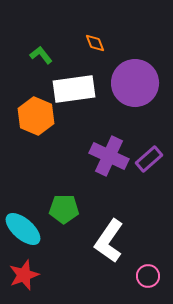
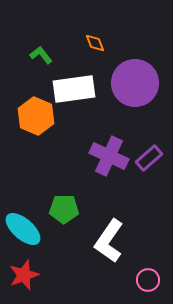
purple rectangle: moved 1 px up
pink circle: moved 4 px down
